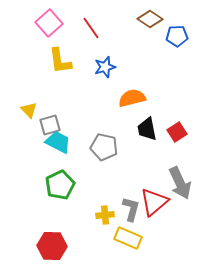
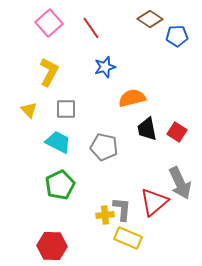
yellow L-shape: moved 11 px left, 11 px down; rotated 144 degrees counterclockwise
gray square: moved 16 px right, 16 px up; rotated 15 degrees clockwise
red square: rotated 24 degrees counterclockwise
gray L-shape: moved 9 px left; rotated 10 degrees counterclockwise
